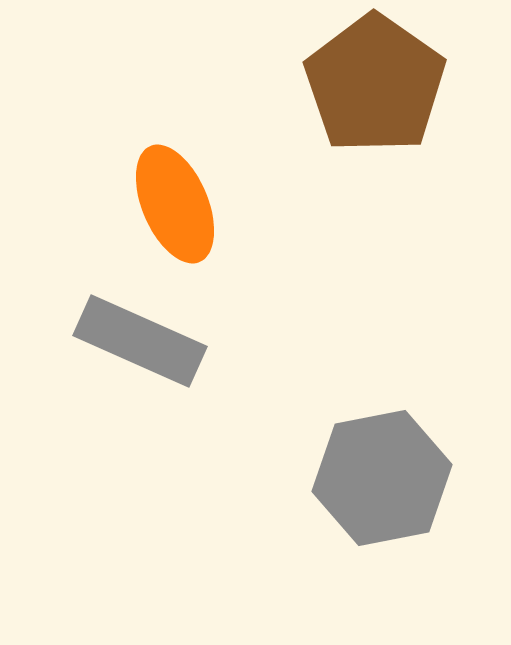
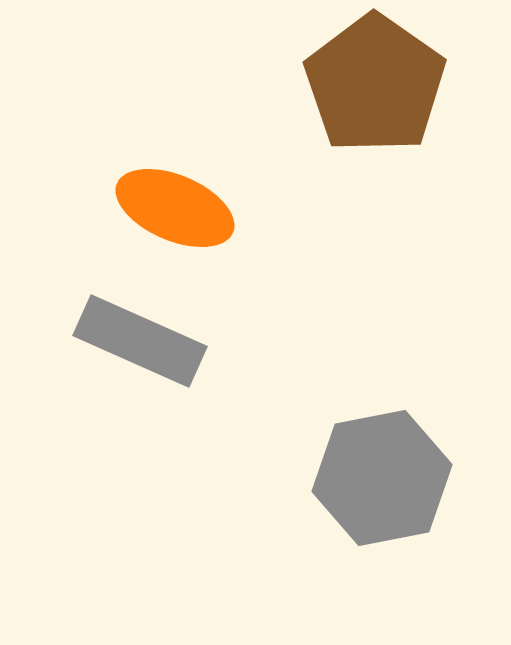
orange ellipse: moved 4 px down; rotated 44 degrees counterclockwise
